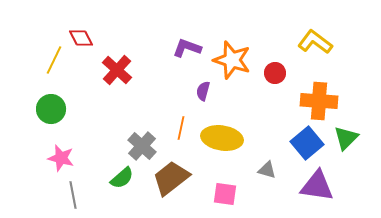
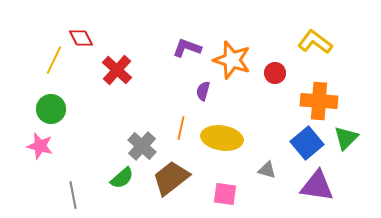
pink star: moved 21 px left, 12 px up
